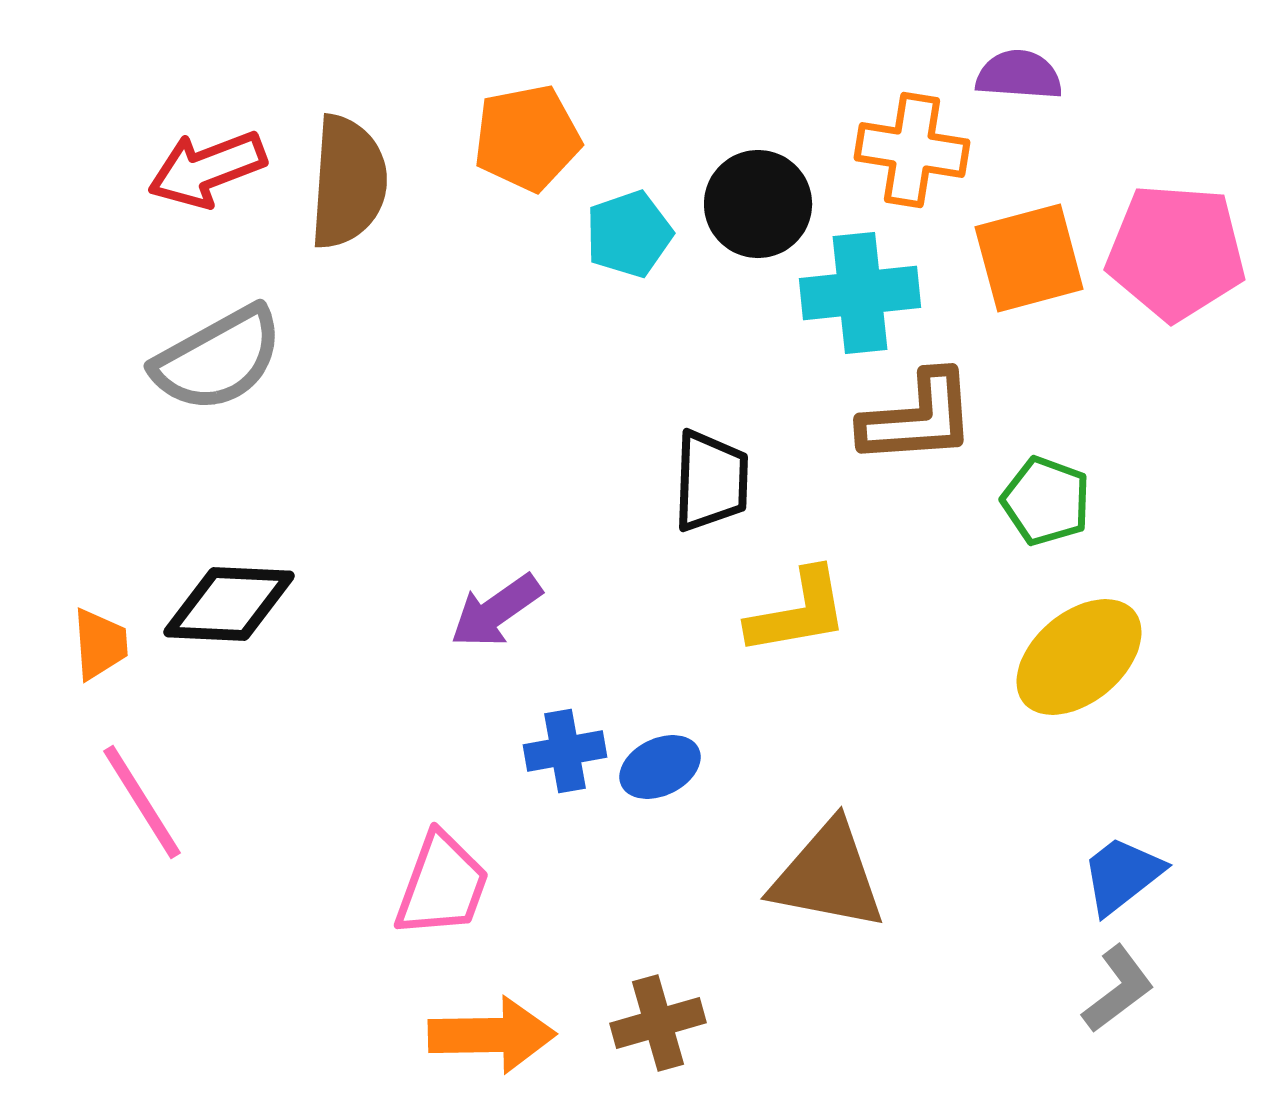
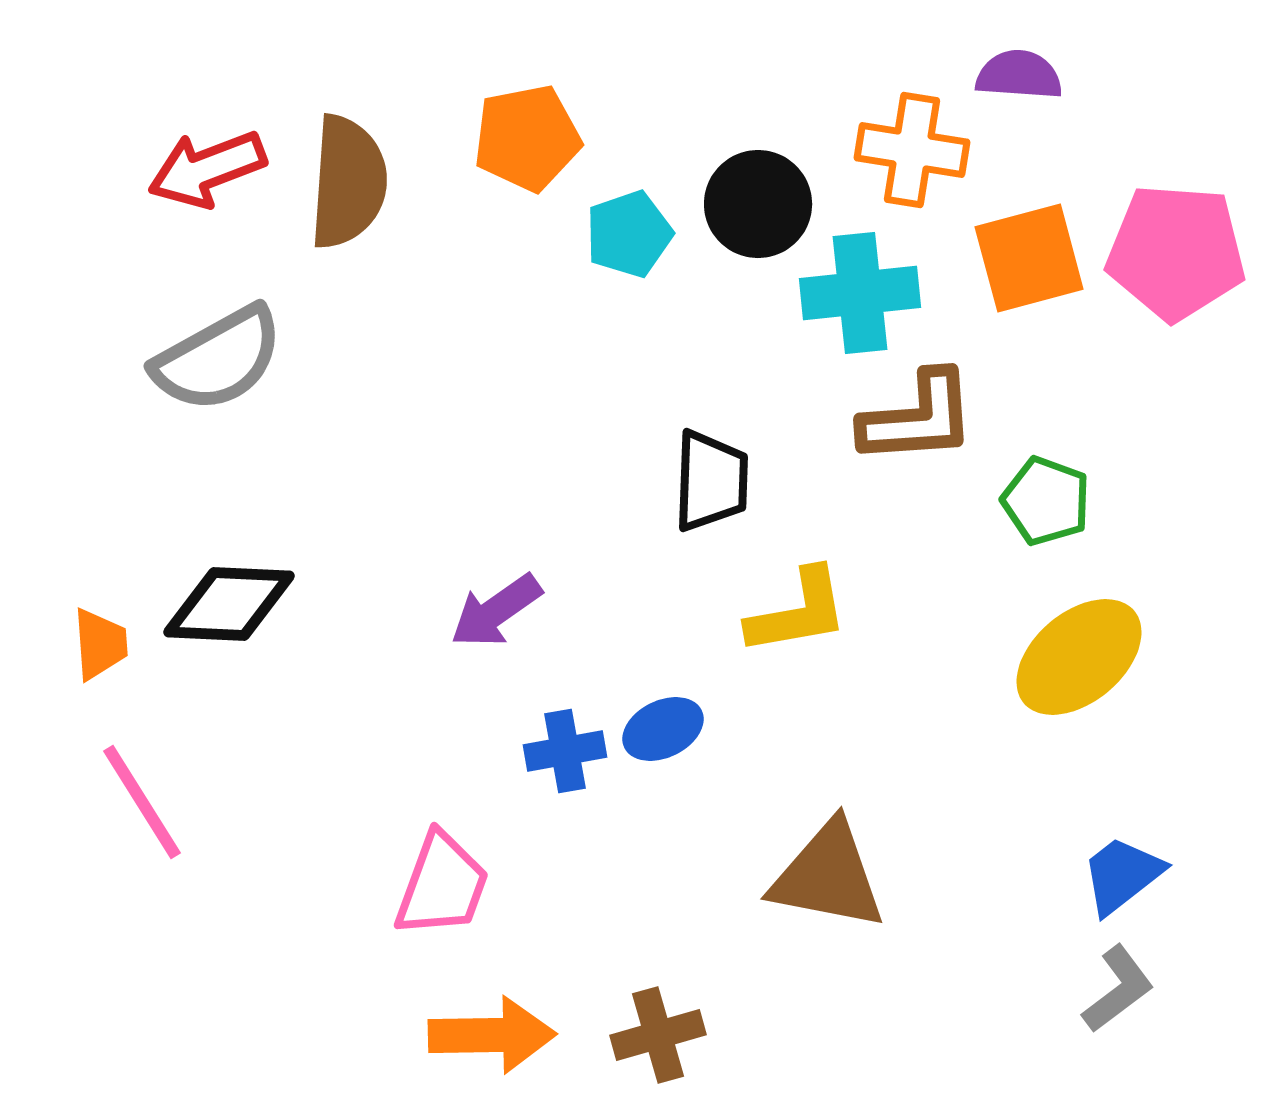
blue ellipse: moved 3 px right, 38 px up
brown cross: moved 12 px down
